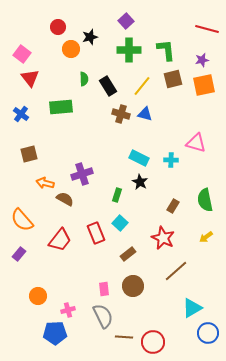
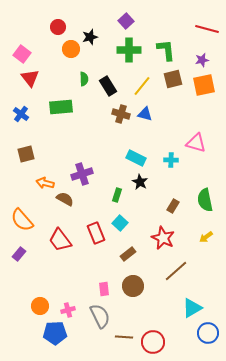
brown square at (29, 154): moved 3 px left
cyan rectangle at (139, 158): moved 3 px left
red trapezoid at (60, 240): rotated 105 degrees clockwise
orange circle at (38, 296): moved 2 px right, 10 px down
gray semicircle at (103, 316): moved 3 px left
